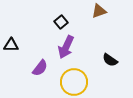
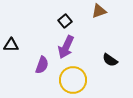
black square: moved 4 px right, 1 px up
purple semicircle: moved 2 px right, 3 px up; rotated 18 degrees counterclockwise
yellow circle: moved 1 px left, 2 px up
